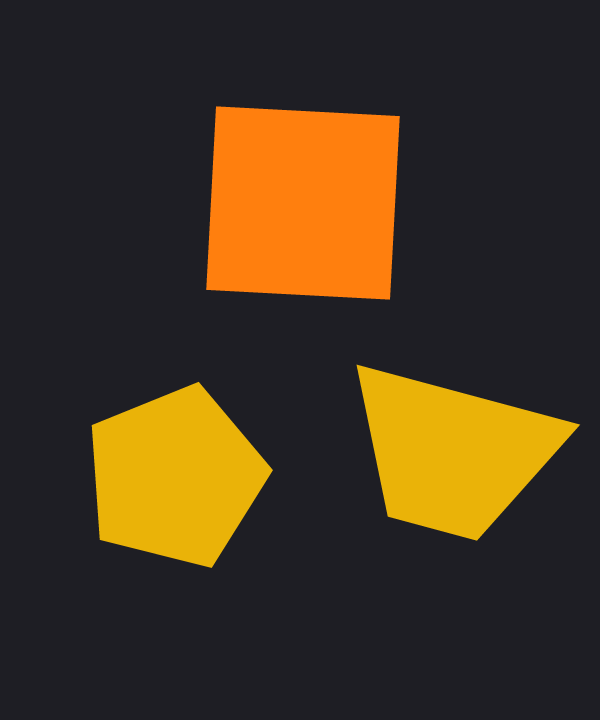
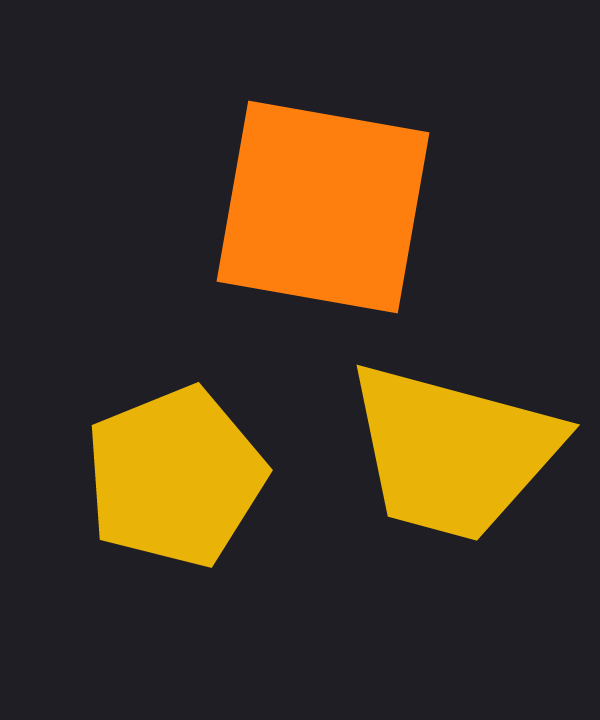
orange square: moved 20 px right, 4 px down; rotated 7 degrees clockwise
